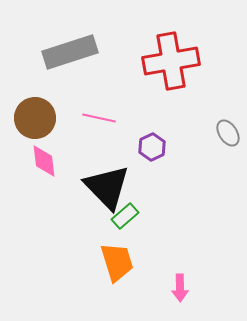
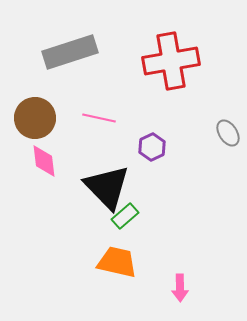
orange trapezoid: rotated 60 degrees counterclockwise
